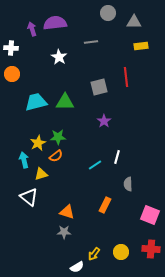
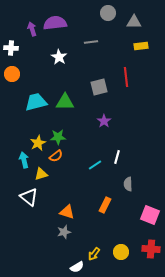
gray star: rotated 16 degrees counterclockwise
